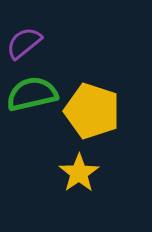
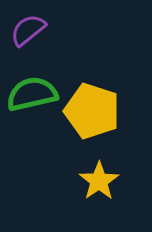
purple semicircle: moved 4 px right, 13 px up
yellow star: moved 20 px right, 8 px down
